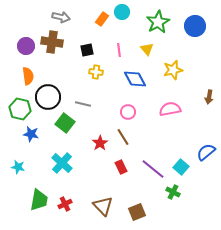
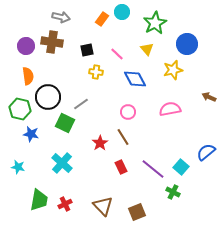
green star: moved 3 px left, 1 px down
blue circle: moved 8 px left, 18 px down
pink line: moved 2 px left, 4 px down; rotated 40 degrees counterclockwise
brown arrow: rotated 104 degrees clockwise
gray line: moved 2 px left; rotated 49 degrees counterclockwise
green square: rotated 12 degrees counterclockwise
